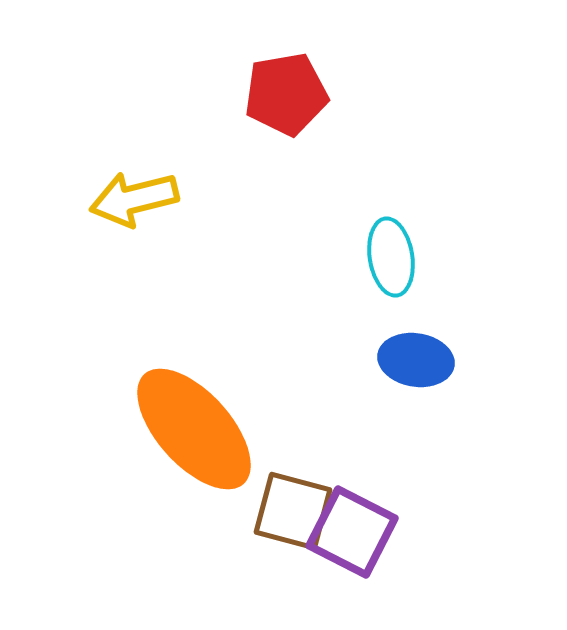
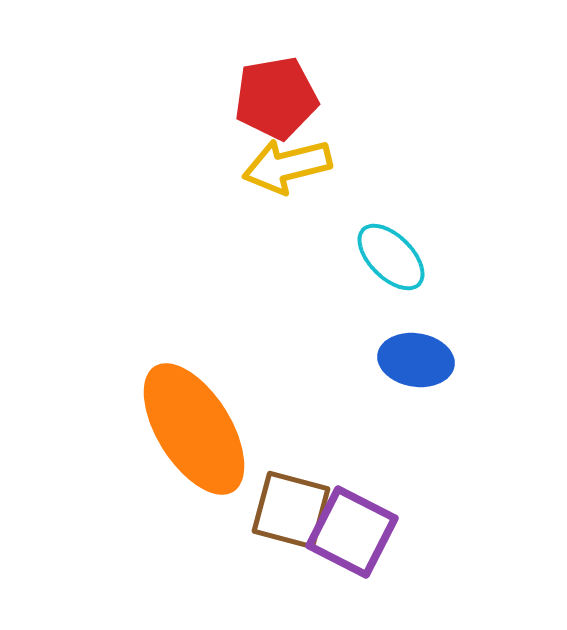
red pentagon: moved 10 px left, 4 px down
yellow arrow: moved 153 px right, 33 px up
cyan ellipse: rotated 36 degrees counterclockwise
orange ellipse: rotated 10 degrees clockwise
brown square: moved 2 px left, 1 px up
